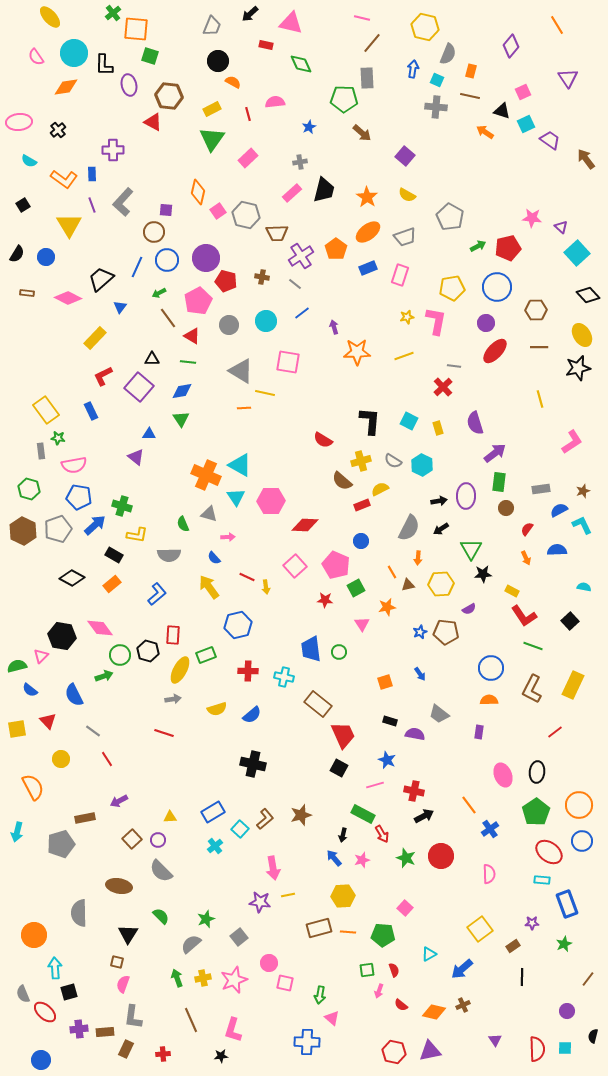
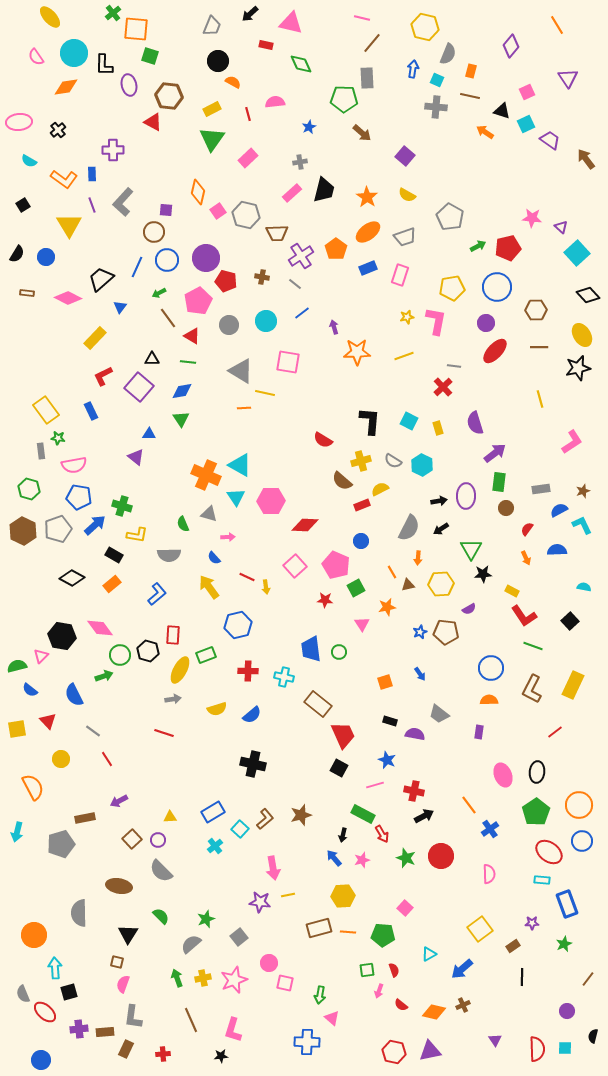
pink square at (523, 92): moved 4 px right
